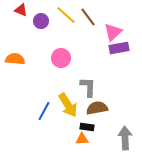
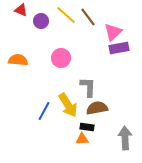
orange semicircle: moved 3 px right, 1 px down
